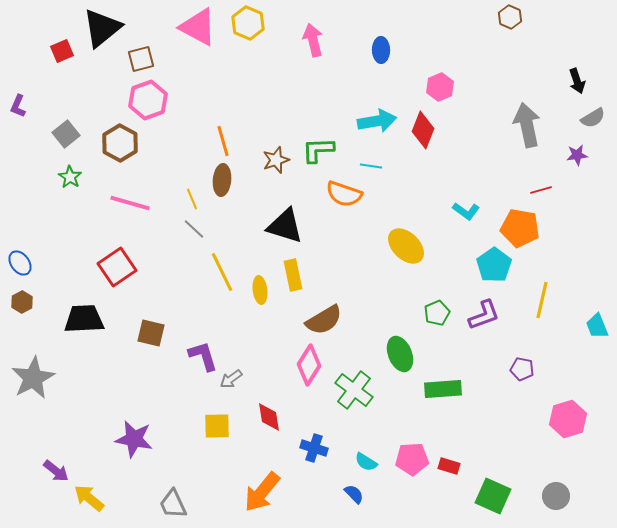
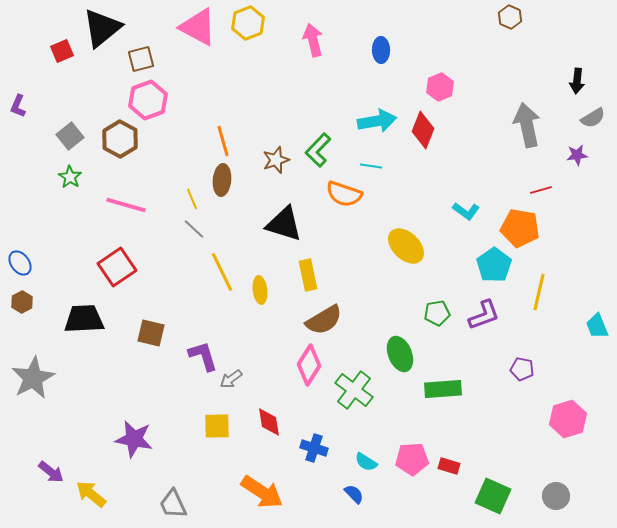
yellow hexagon at (248, 23): rotated 16 degrees clockwise
black arrow at (577, 81): rotated 25 degrees clockwise
gray square at (66, 134): moved 4 px right, 2 px down
brown hexagon at (120, 143): moved 4 px up
green L-shape at (318, 150): rotated 44 degrees counterclockwise
pink line at (130, 203): moved 4 px left, 2 px down
black triangle at (285, 226): moved 1 px left, 2 px up
yellow rectangle at (293, 275): moved 15 px right
yellow line at (542, 300): moved 3 px left, 8 px up
green pentagon at (437, 313): rotated 15 degrees clockwise
red diamond at (269, 417): moved 5 px down
purple arrow at (56, 471): moved 5 px left, 1 px down
orange arrow at (262, 492): rotated 96 degrees counterclockwise
yellow arrow at (89, 498): moved 2 px right, 4 px up
